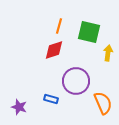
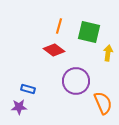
red diamond: rotated 55 degrees clockwise
blue rectangle: moved 23 px left, 10 px up
purple star: rotated 21 degrees counterclockwise
